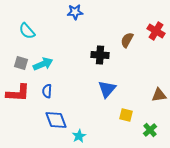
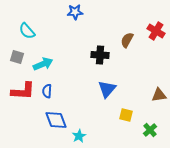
gray square: moved 4 px left, 6 px up
red L-shape: moved 5 px right, 2 px up
